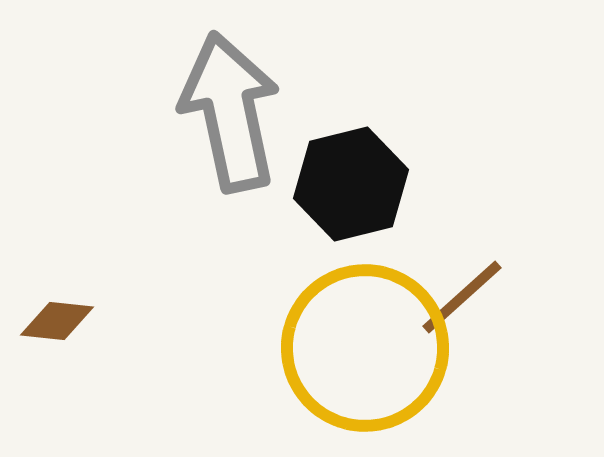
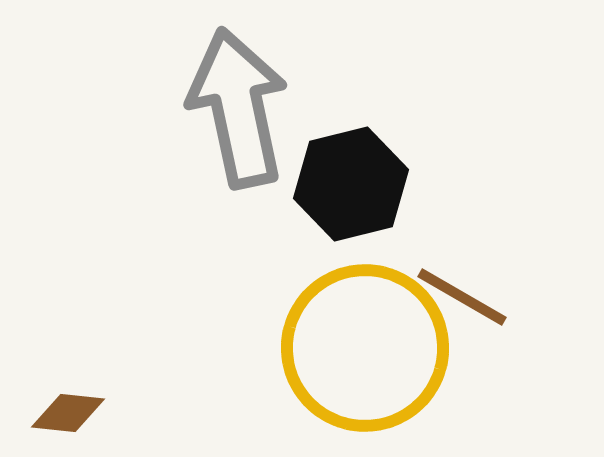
gray arrow: moved 8 px right, 4 px up
brown line: rotated 72 degrees clockwise
brown diamond: moved 11 px right, 92 px down
